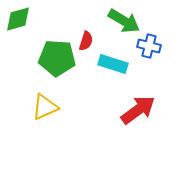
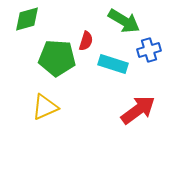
green diamond: moved 9 px right
blue cross: moved 4 px down; rotated 30 degrees counterclockwise
